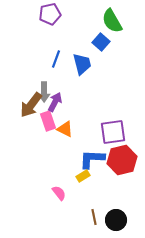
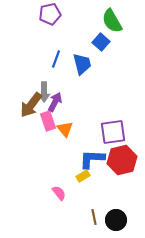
orange triangle: rotated 24 degrees clockwise
